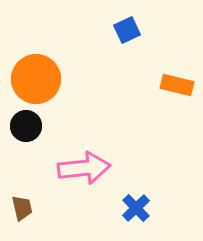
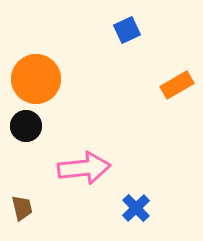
orange rectangle: rotated 44 degrees counterclockwise
